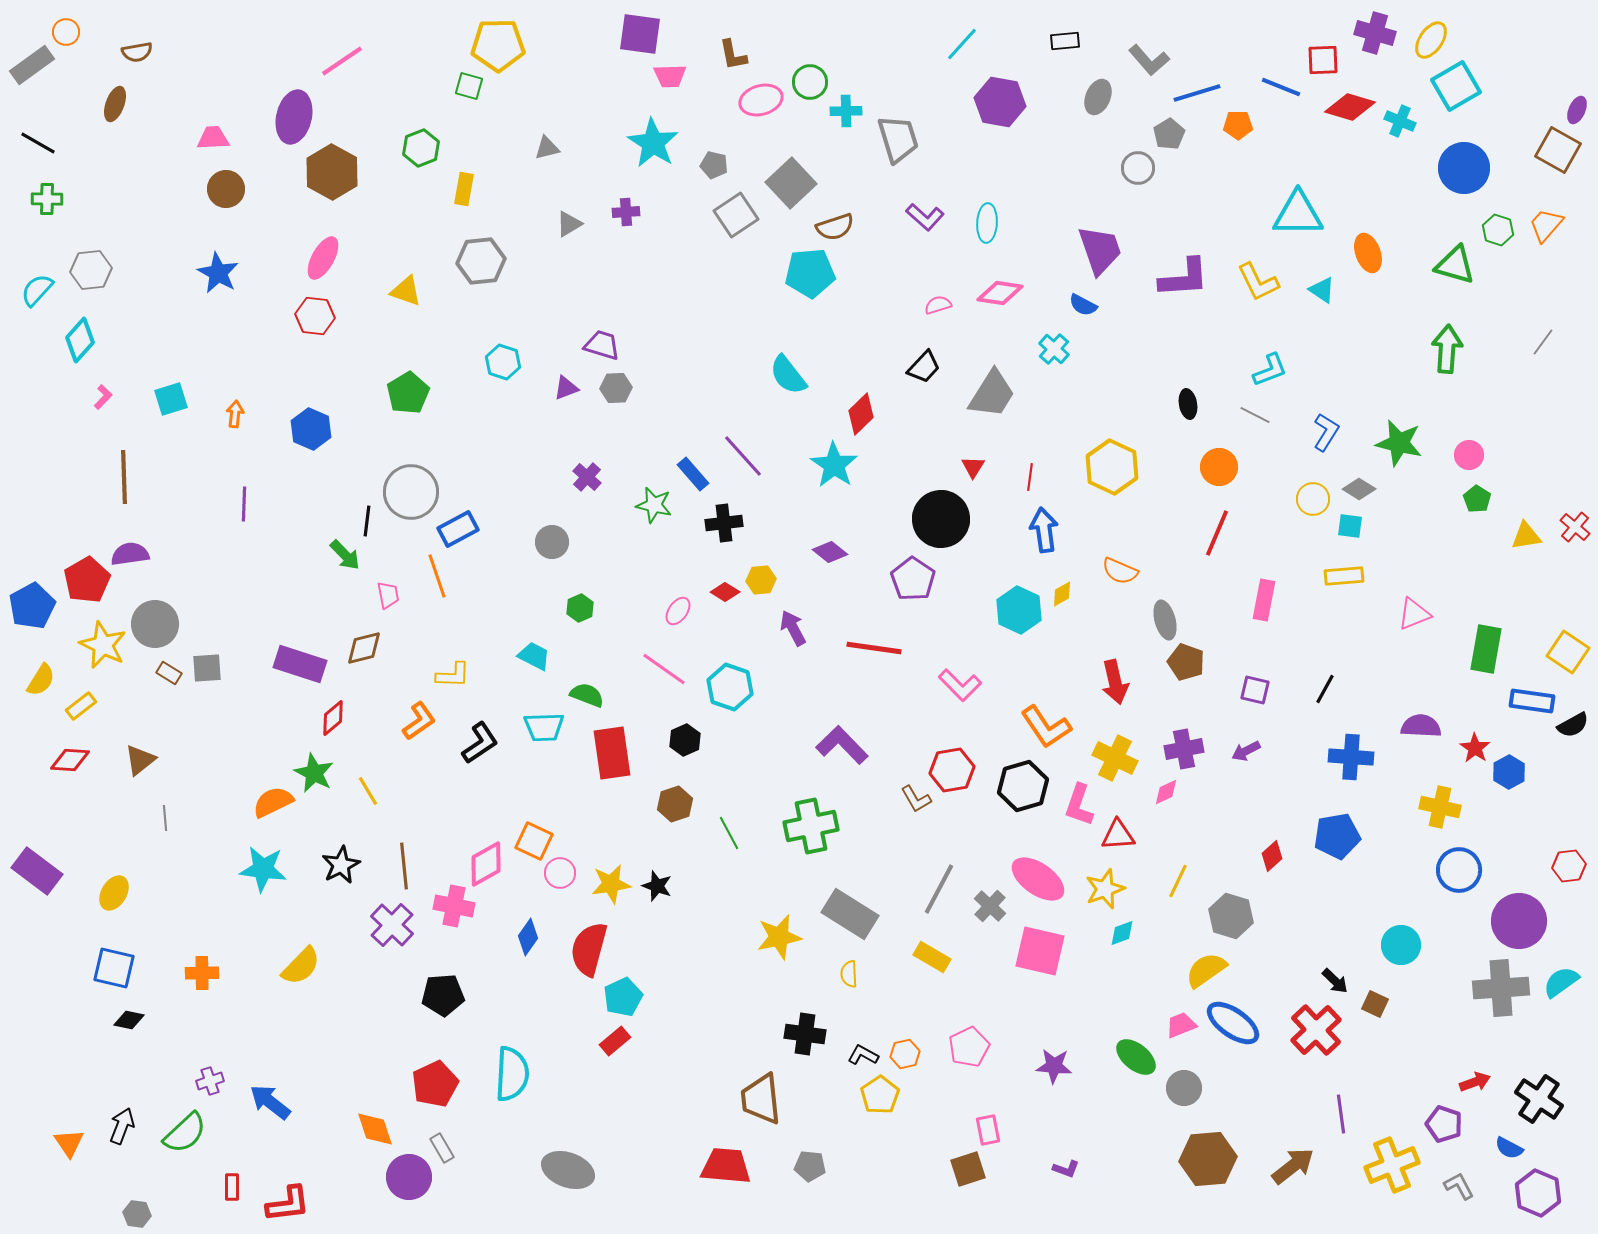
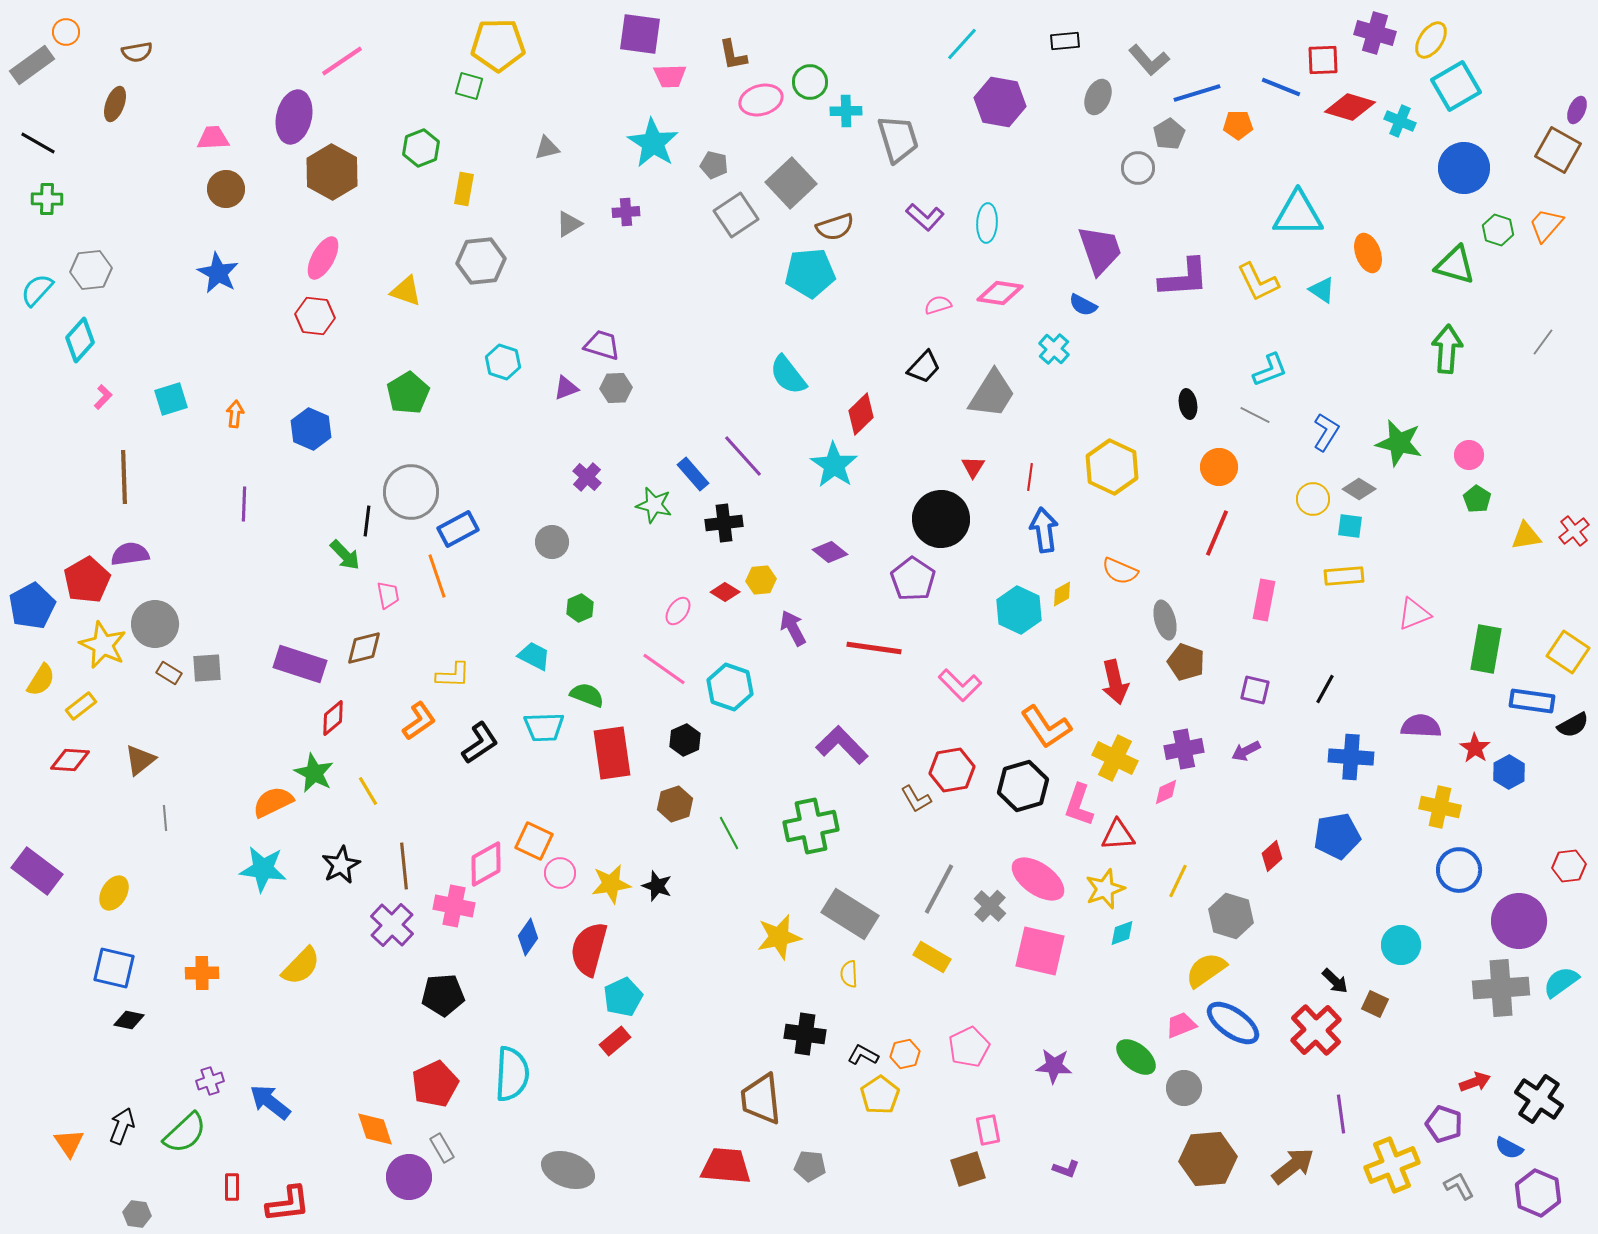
red cross at (1575, 527): moved 1 px left, 4 px down; rotated 12 degrees clockwise
